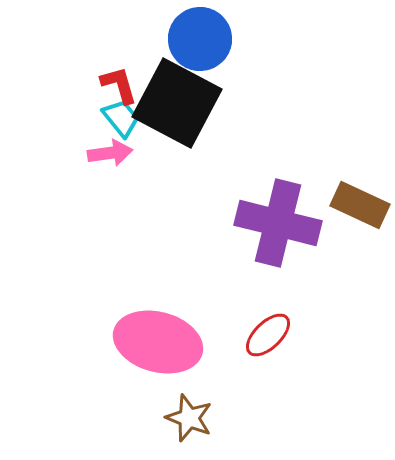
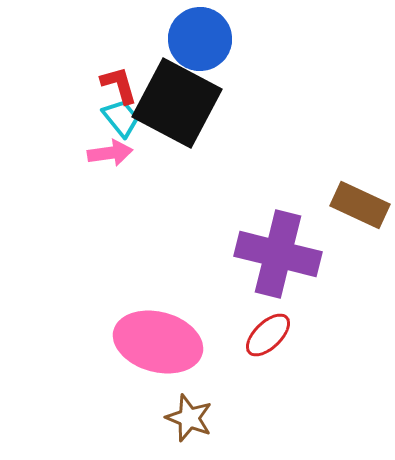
purple cross: moved 31 px down
